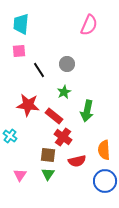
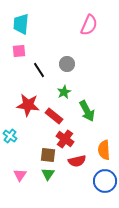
green arrow: rotated 40 degrees counterclockwise
red cross: moved 2 px right, 2 px down
